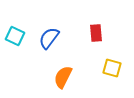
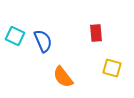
blue semicircle: moved 6 px left, 3 px down; rotated 120 degrees clockwise
orange semicircle: rotated 65 degrees counterclockwise
